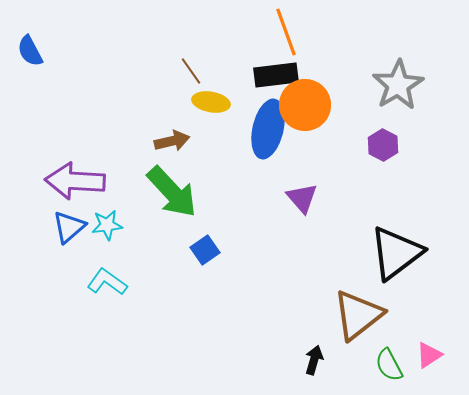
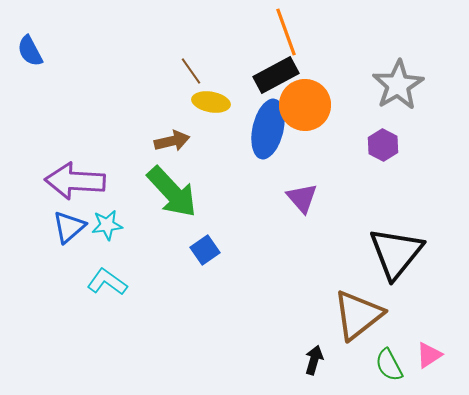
black rectangle: rotated 21 degrees counterclockwise
black triangle: rotated 14 degrees counterclockwise
